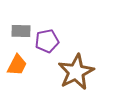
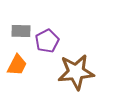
purple pentagon: rotated 15 degrees counterclockwise
brown star: rotated 21 degrees clockwise
